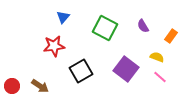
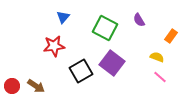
purple semicircle: moved 4 px left, 6 px up
purple square: moved 14 px left, 6 px up
brown arrow: moved 4 px left
